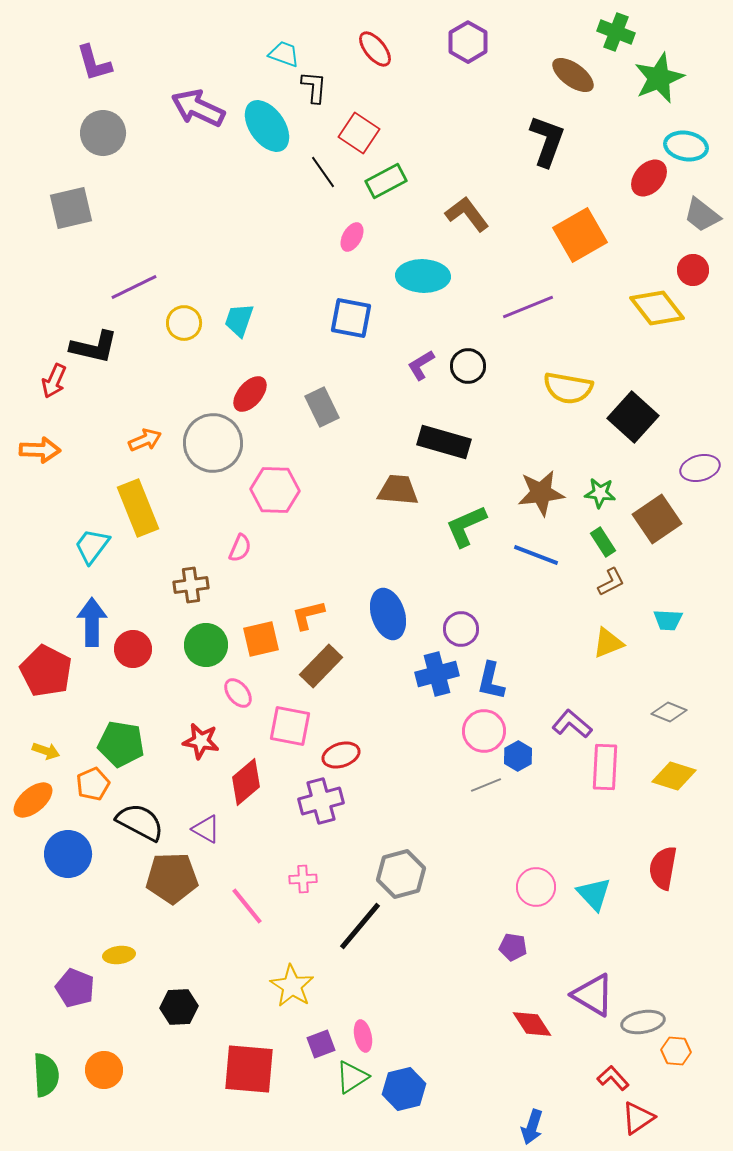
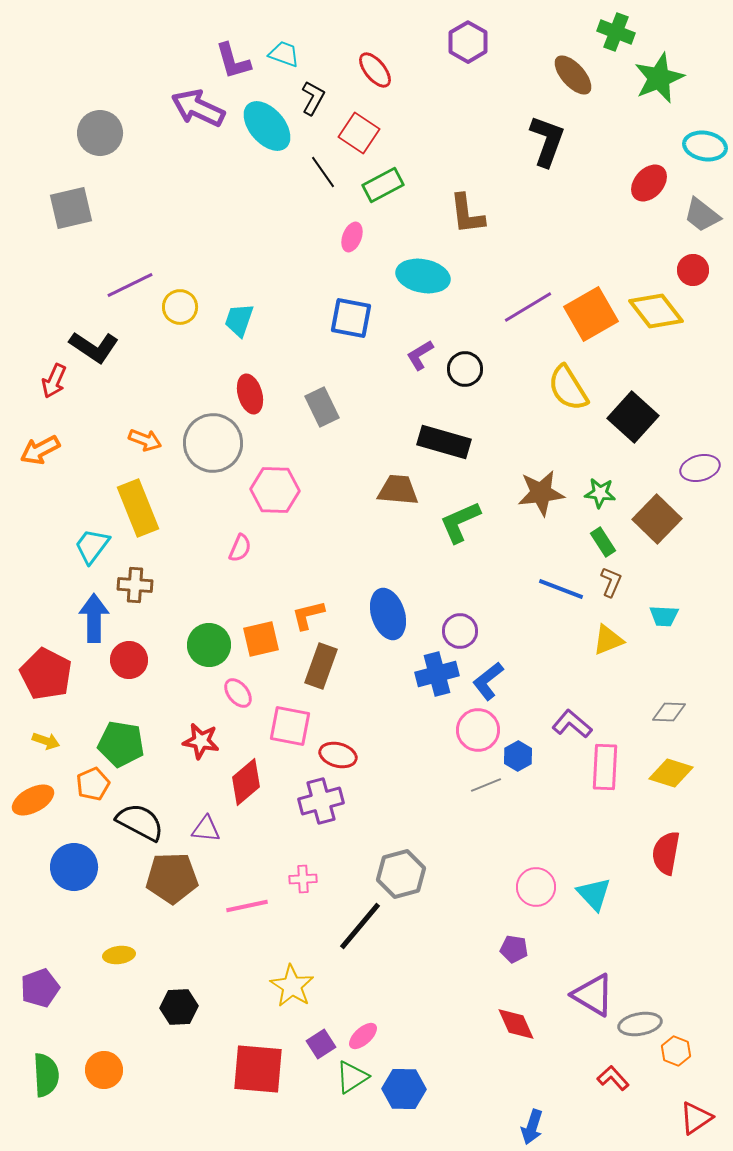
red ellipse at (375, 49): moved 21 px down
purple L-shape at (94, 63): moved 139 px right, 2 px up
brown ellipse at (573, 75): rotated 12 degrees clockwise
black L-shape at (314, 87): moved 1 px left, 11 px down; rotated 24 degrees clockwise
cyan ellipse at (267, 126): rotated 6 degrees counterclockwise
gray circle at (103, 133): moved 3 px left
cyan ellipse at (686, 146): moved 19 px right
red ellipse at (649, 178): moved 5 px down
green rectangle at (386, 181): moved 3 px left, 4 px down
brown L-shape at (467, 214): rotated 150 degrees counterclockwise
orange square at (580, 235): moved 11 px right, 79 px down
pink ellipse at (352, 237): rotated 8 degrees counterclockwise
cyan ellipse at (423, 276): rotated 9 degrees clockwise
purple line at (134, 287): moved 4 px left, 2 px up
purple line at (528, 307): rotated 9 degrees counterclockwise
yellow diamond at (657, 308): moved 1 px left, 3 px down
yellow circle at (184, 323): moved 4 px left, 16 px up
black L-shape at (94, 347): rotated 21 degrees clockwise
purple L-shape at (421, 365): moved 1 px left, 10 px up
black circle at (468, 366): moved 3 px left, 3 px down
yellow semicircle at (568, 388): rotated 48 degrees clockwise
red ellipse at (250, 394): rotated 57 degrees counterclockwise
orange arrow at (145, 440): rotated 44 degrees clockwise
orange arrow at (40, 450): rotated 150 degrees clockwise
brown square at (657, 519): rotated 12 degrees counterclockwise
green L-shape at (466, 526): moved 6 px left, 4 px up
blue line at (536, 555): moved 25 px right, 34 px down
brown L-shape at (611, 582): rotated 40 degrees counterclockwise
brown cross at (191, 585): moved 56 px left; rotated 12 degrees clockwise
cyan trapezoid at (668, 620): moved 4 px left, 4 px up
blue arrow at (92, 622): moved 2 px right, 4 px up
purple circle at (461, 629): moved 1 px left, 2 px down
yellow triangle at (608, 643): moved 3 px up
green circle at (206, 645): moved 3 px right
red circle at (133, 649): moved 4 px left, 11 px down
brown rectangle at (321, 666): rotated 24 degrees counterclockwise
red pentagon at (46, 671): moved 3 px down
blue L-shape at (491, 681): moved 3 px left; rotated 39 degrees clockwise
gray diamond at (669, 712): rotated 20 degrees counterclockwise
pink circle at (484, 731): moved 6 px left, 1 px up
yellow arrow at (46, 751): moved 10 px up
red ellipse at (341, 755): moved 3 px left; rotated 33 degrees clockwise
yellow diamond at (674, 776): moved 3 px left, 3 px up
orange ellipse at (33, 800): rotated 12 degrees clockwise
purple triangle at (206, 829): rotated 24 degrees counterclockwise
blue circle at (68, 854): moved 6 px right, 13 px down
red semicircle at (663, 868): moved 3 px right, 15 px up
pink line at (247, 906): rotated 63 degrees counterclockwise
purple pentagon at (513, 947): moved 1 px right, 2 px down
purple pentagon at (75, 988): moved 35 px left; rotated 30 degrees clockwise
gray ellipse at (643, 1022): moved 3 px left, 2 px down
red diamond at (532, 1024): moved 16 px left; rotated 9 degrees clockwise
pink ellipse at (363, 1036): rotated 60 degrees clockwise
purple square at (321, 1044): rotated 12 degrees counterclockwise
orange hexagon at (676, 1051): rotated 16 degrees clockwise
red square at (249, 1069): moved 9 px right
blue hexagon at (404, 1089): rotated 15 degrees clockwise
red triangle at (638, 1118): moved 58 px right
